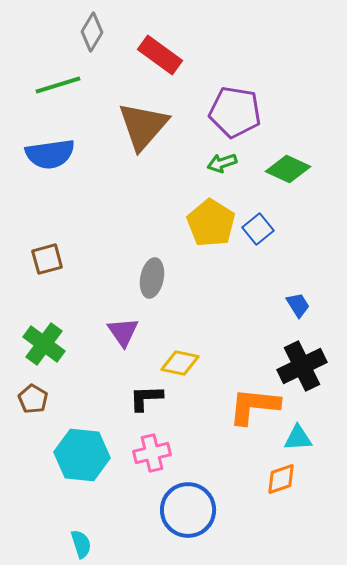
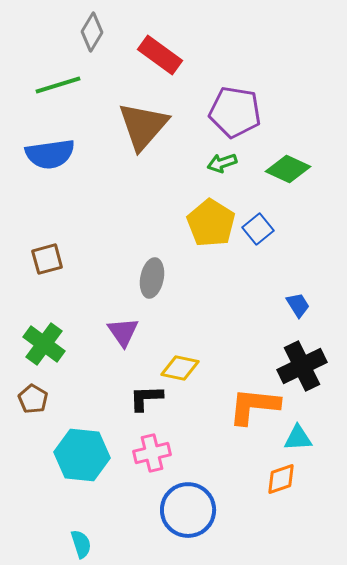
yellow diamond: moved 5 px down
